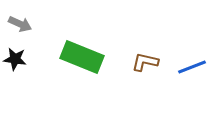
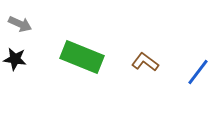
brown L-shape: rotated 24 degrees clockwise
blue line: moved 6 px right, 5 px down; rotated 32 degrees counterclockwise
